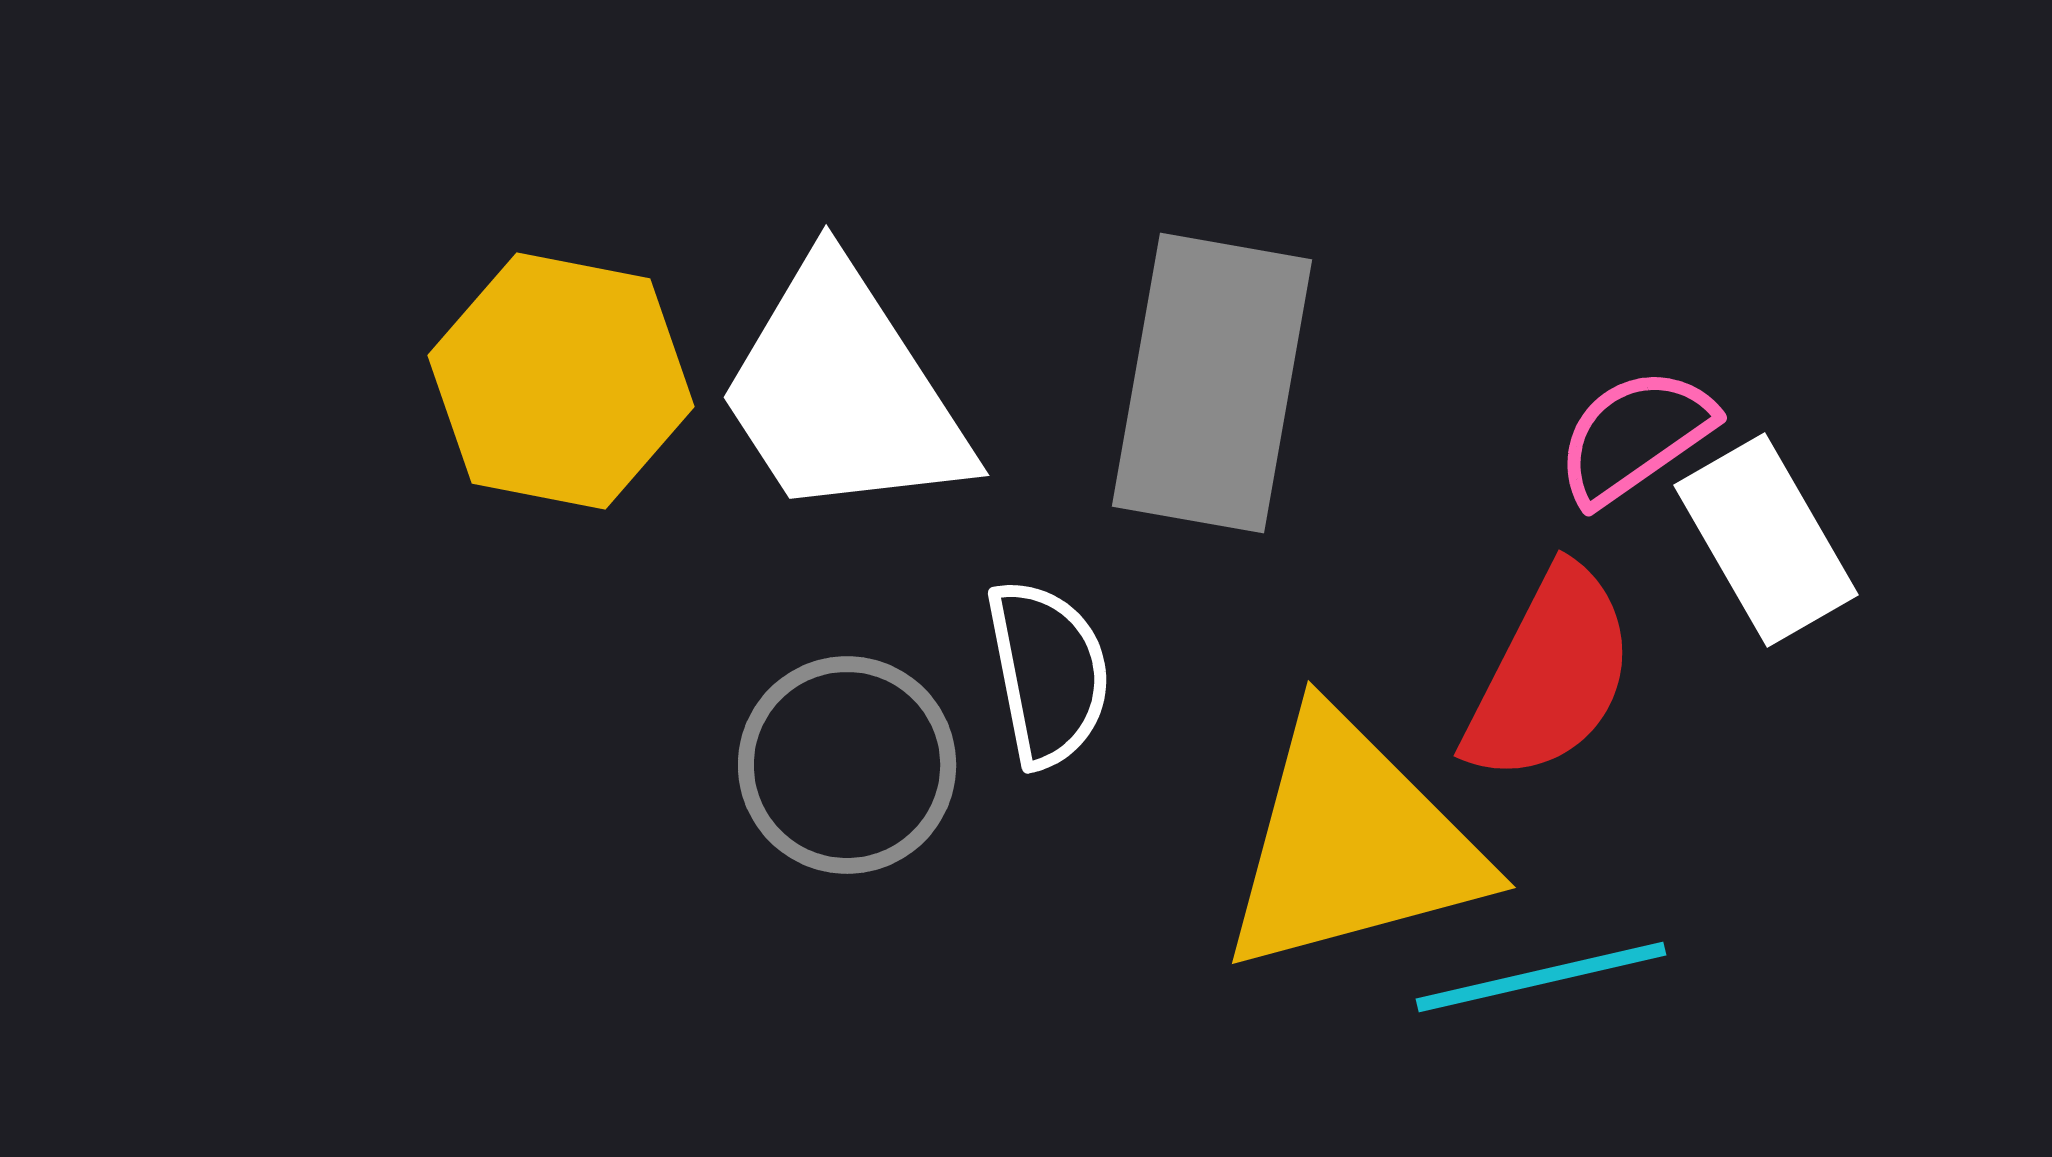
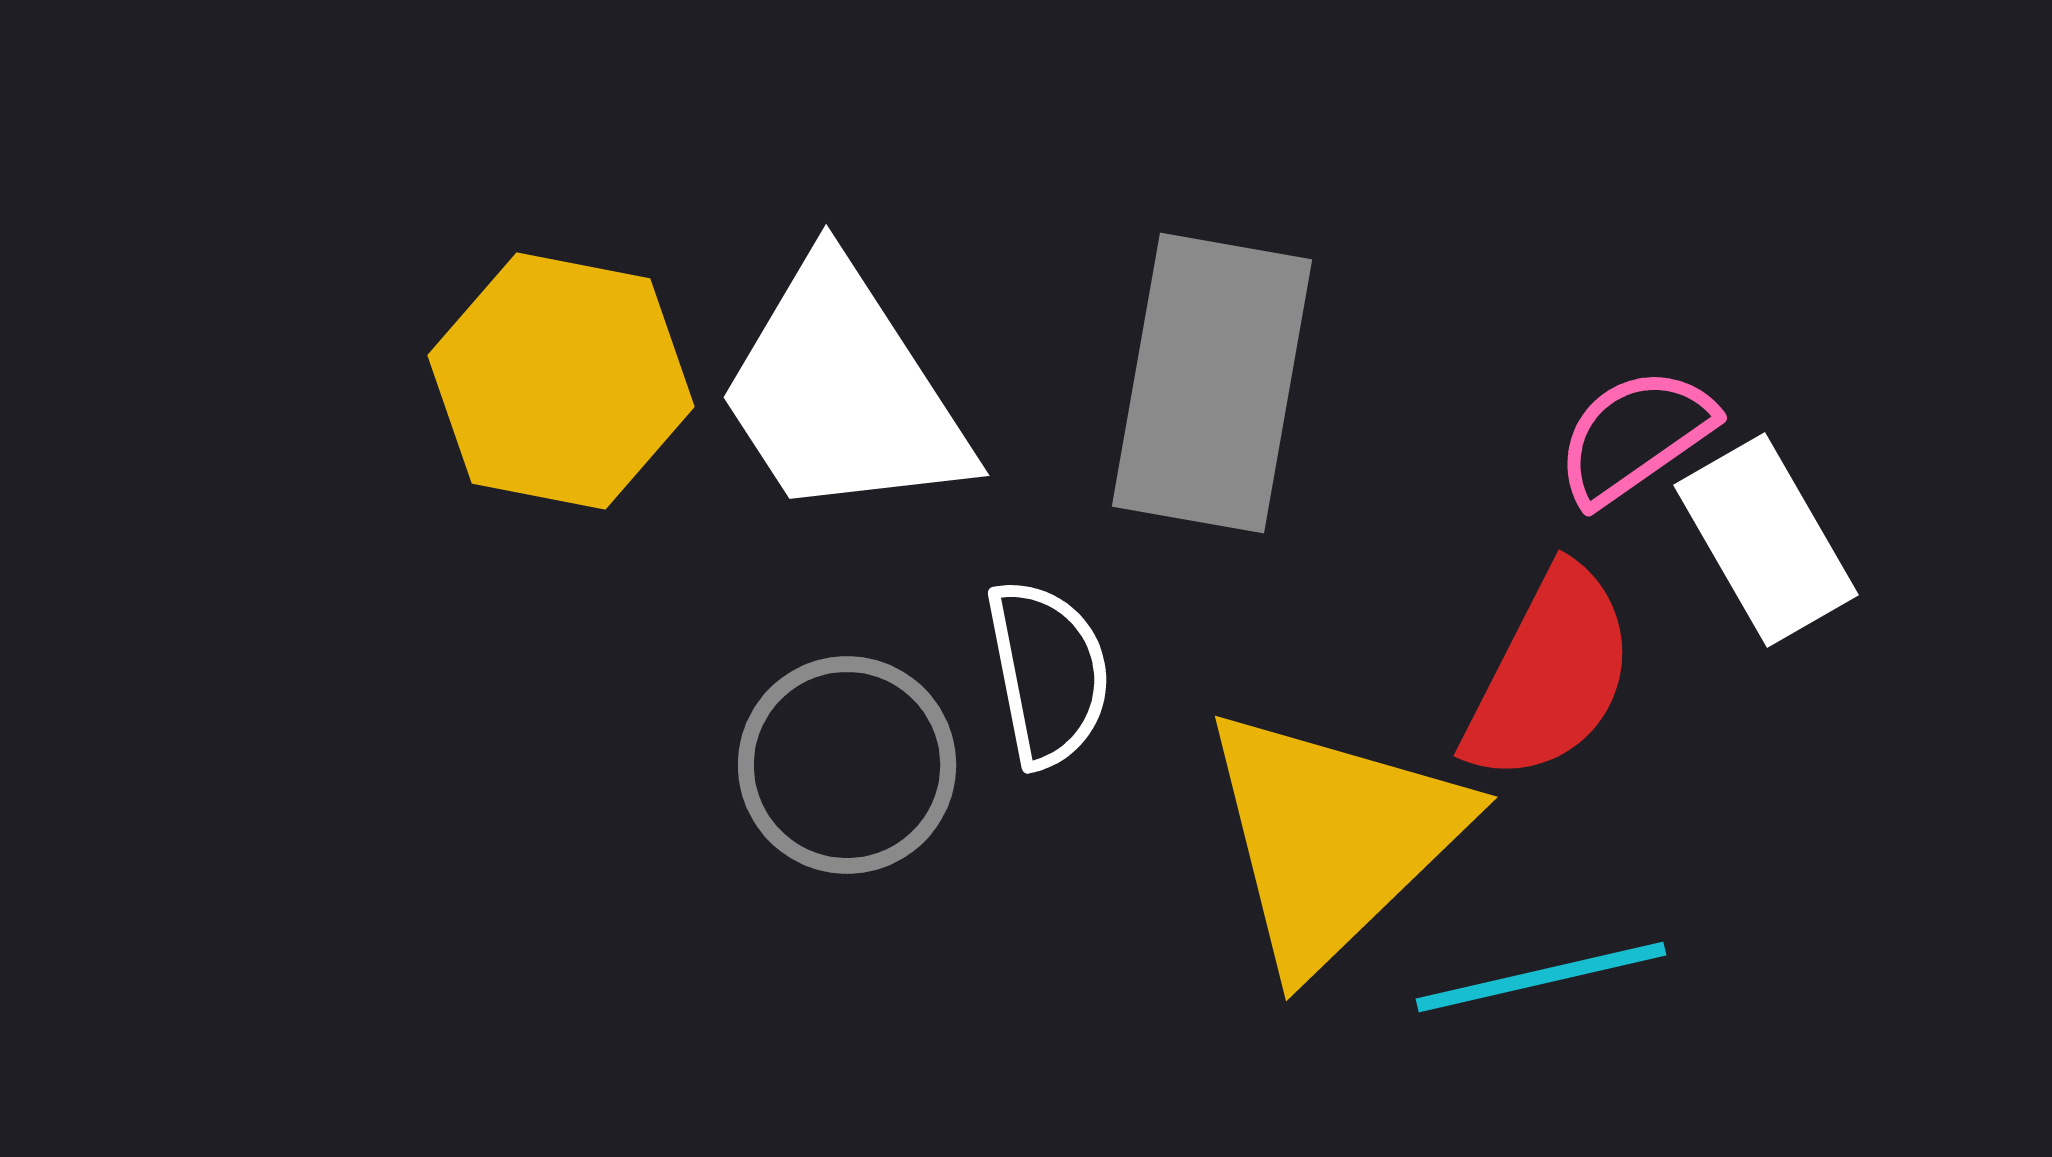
yellow triangle: moved 19 px left, 6 px up; rotated 29 degrees counterclockwise
